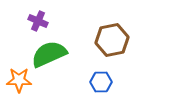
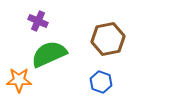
brown hexagon: moved 4 px left, 1 px up
blue hexagon: rotated 20 degrees clockwise
